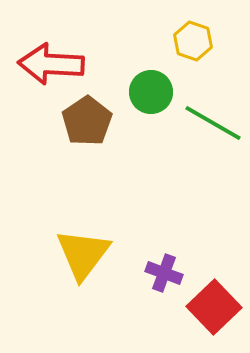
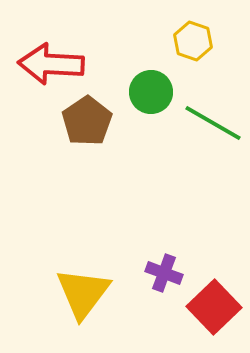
yellow triangle: moved 39 px down
